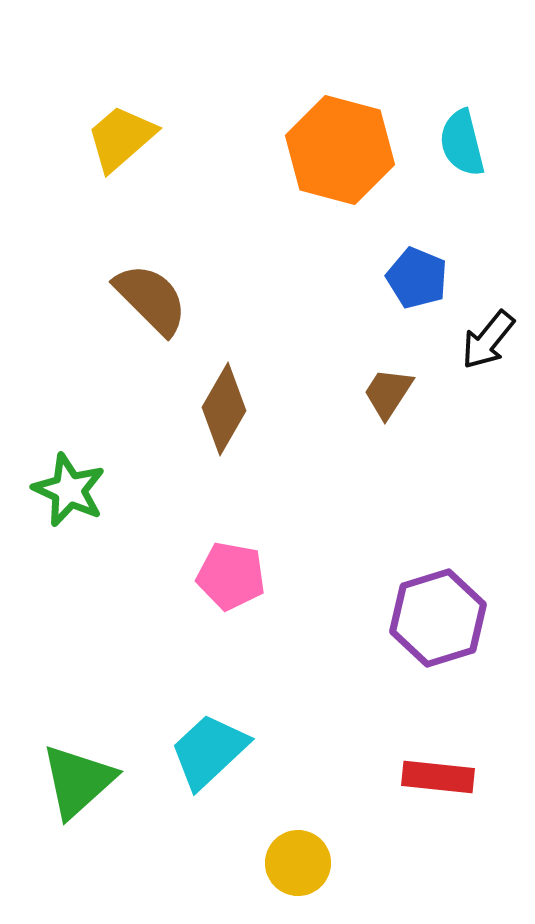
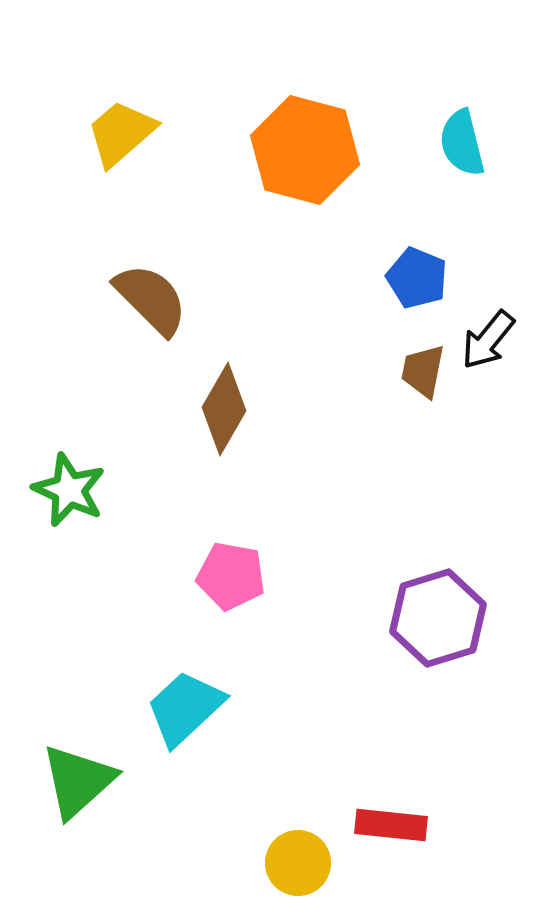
yellow trapezoid: moved 5 px up
orange hexagon: moved 35 px left
brown trapezoid: moved 35 px right, 22 px up; rotated 22 degrees counterclockwise
cyan trapezoid: moved 24 px left, 43 px up
red rectangle: moved 47 px left, 48 px down
